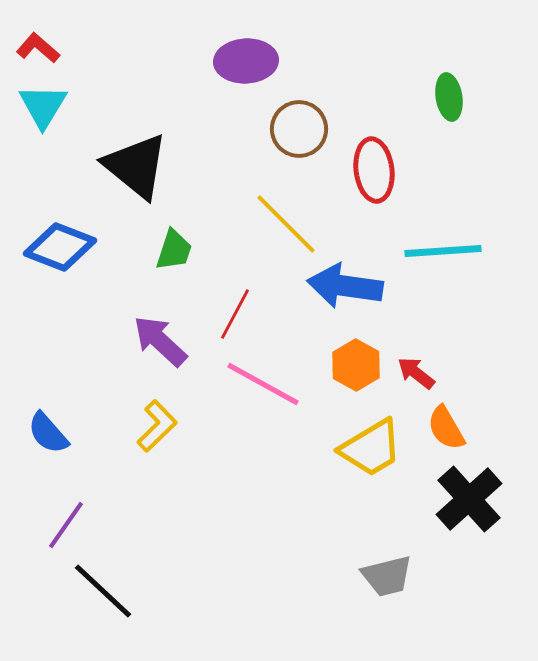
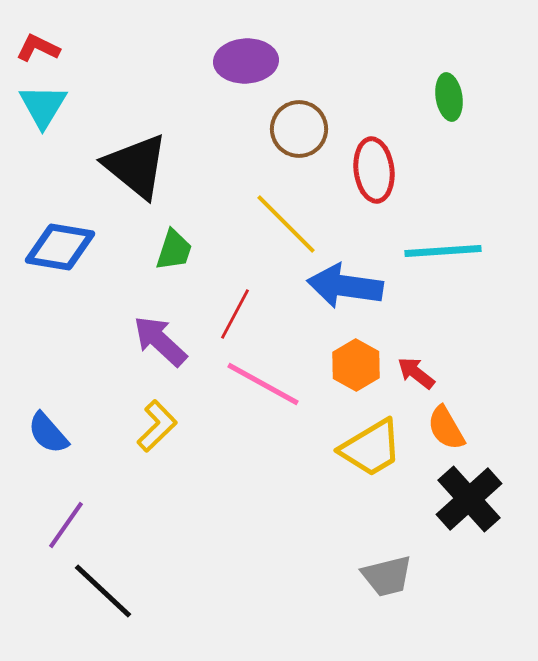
red L-shape: rotated 15 degrees counterclockwise
blue diamond: rotated 12 degrees counterclockwise
